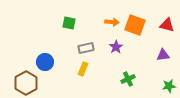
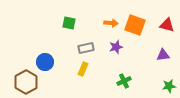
orange arrow: moved 1 px left, 1 px down
purple star: rotated 16 degrees clockwise
green cross: moved 4 px left, 2 px down
brown hexagon: moved 1 px up
